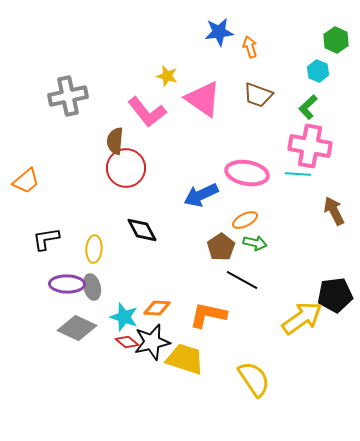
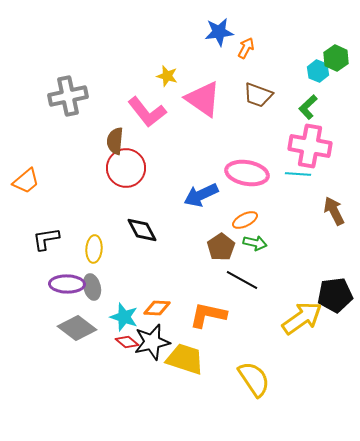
green hexagon: moved 18 px down
orange arrow: moved 4 px left, 1 px down; rotated 45 degrees clockwise
gray diamond: rotated 12 degrees clockwise
